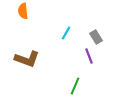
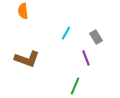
purple line: moved 3 px left, 2 px down
